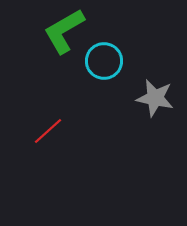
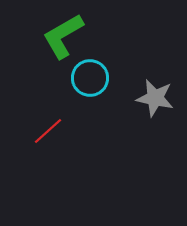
green L-shape: moved 1 px left, 5 px down
cyan circle: moved 14 px left, 17 px down
